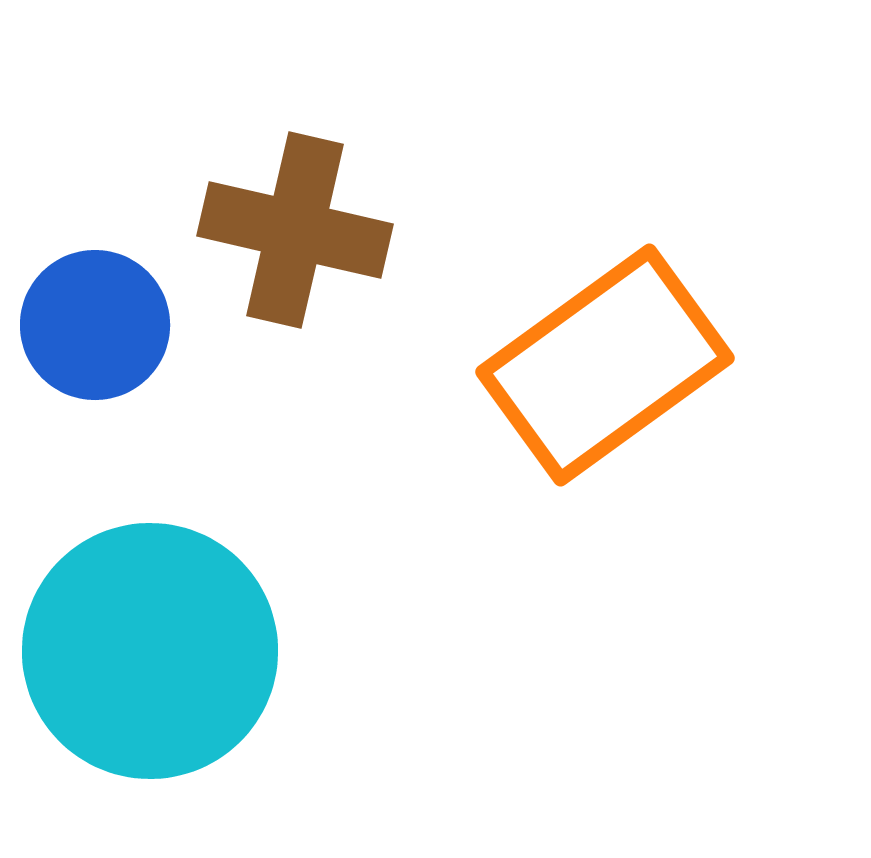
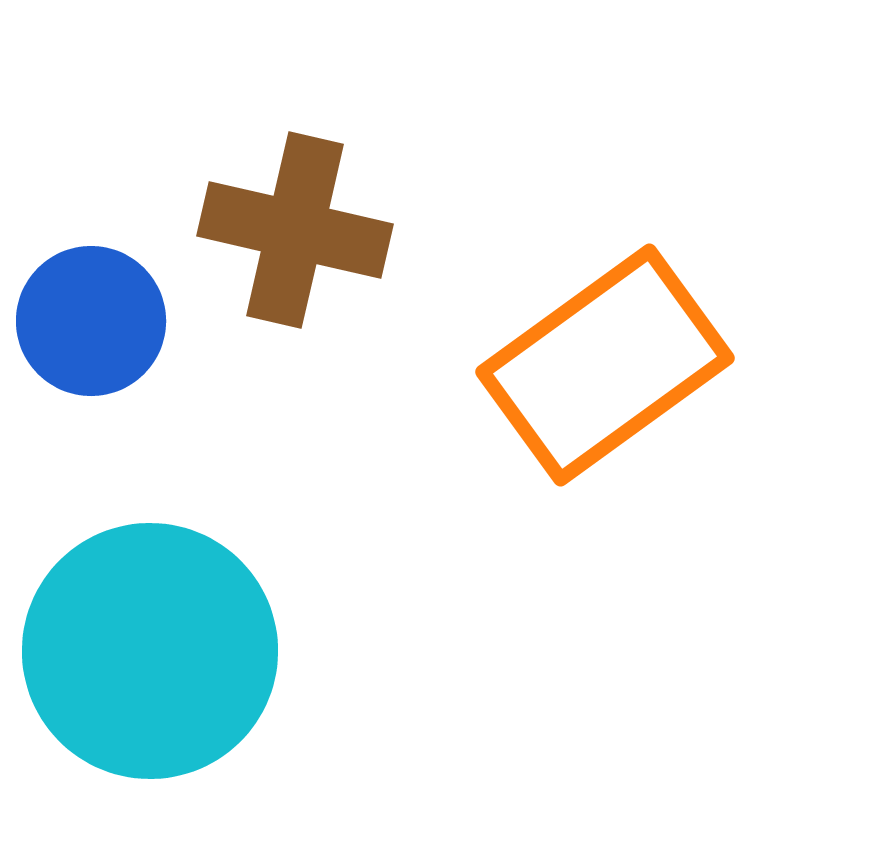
blue circle: moved 4 px left, 4 px up
